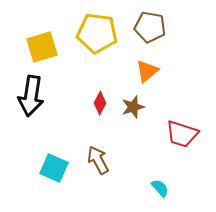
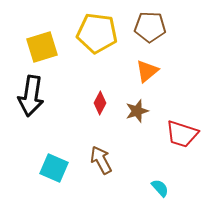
brown pentagon: rotated 8 degrees counterclockwise
brown star: moved 4 px right, 4 px down
brown arrow: moved 3 px right
